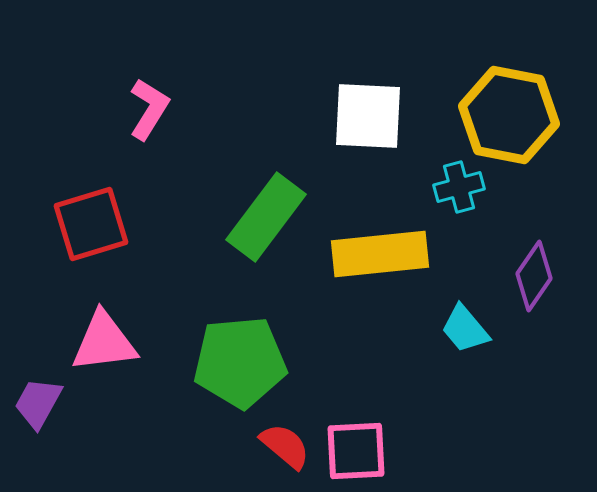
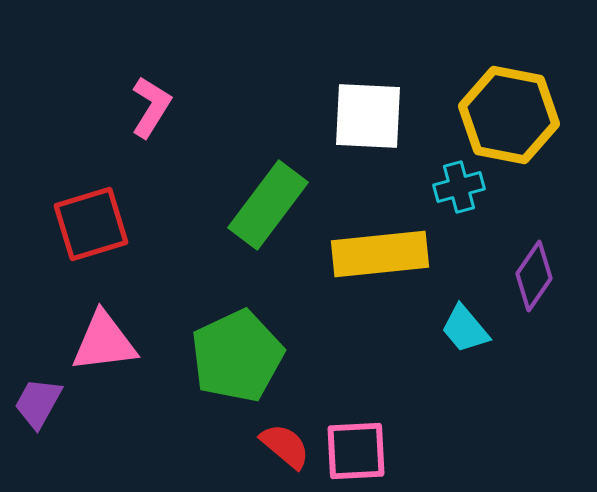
pink L-shape: moved 2 px right, 2 px up
green rectangle: moved 2 px right, 12 px up
green pentagon: moved 3 px left, 6 px up; rotated 20 degrees counterclockwise
